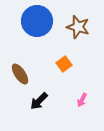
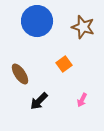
brown star: moved 5 px right
